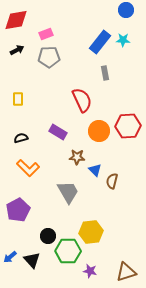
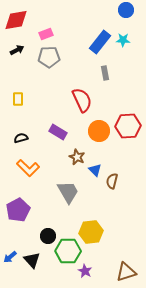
brown star: rotated 21 degrees clockwise
purple star: moved 5 px left; rotated 16 degrees clockwise
